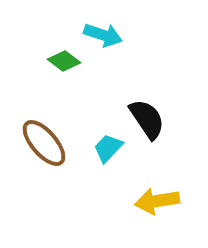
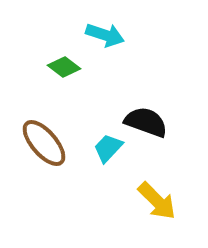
cyan arrow: moved 2 px right
green diamond: moved 6 px down
black semicircle: moved 1 px left, 3 px down; rotated 36 degrees counterclockwise
yellow arrow: rotated 126 degrees counterclockwise
